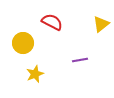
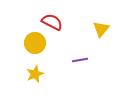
yellow triangle: moved 5 px down; rotated 12 degrees counterclockwise
yellow circle: moved 12 px right
